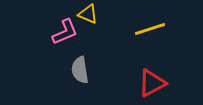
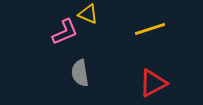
gray semicircle: moved 3 px down
red triangle: moved 1 px right
